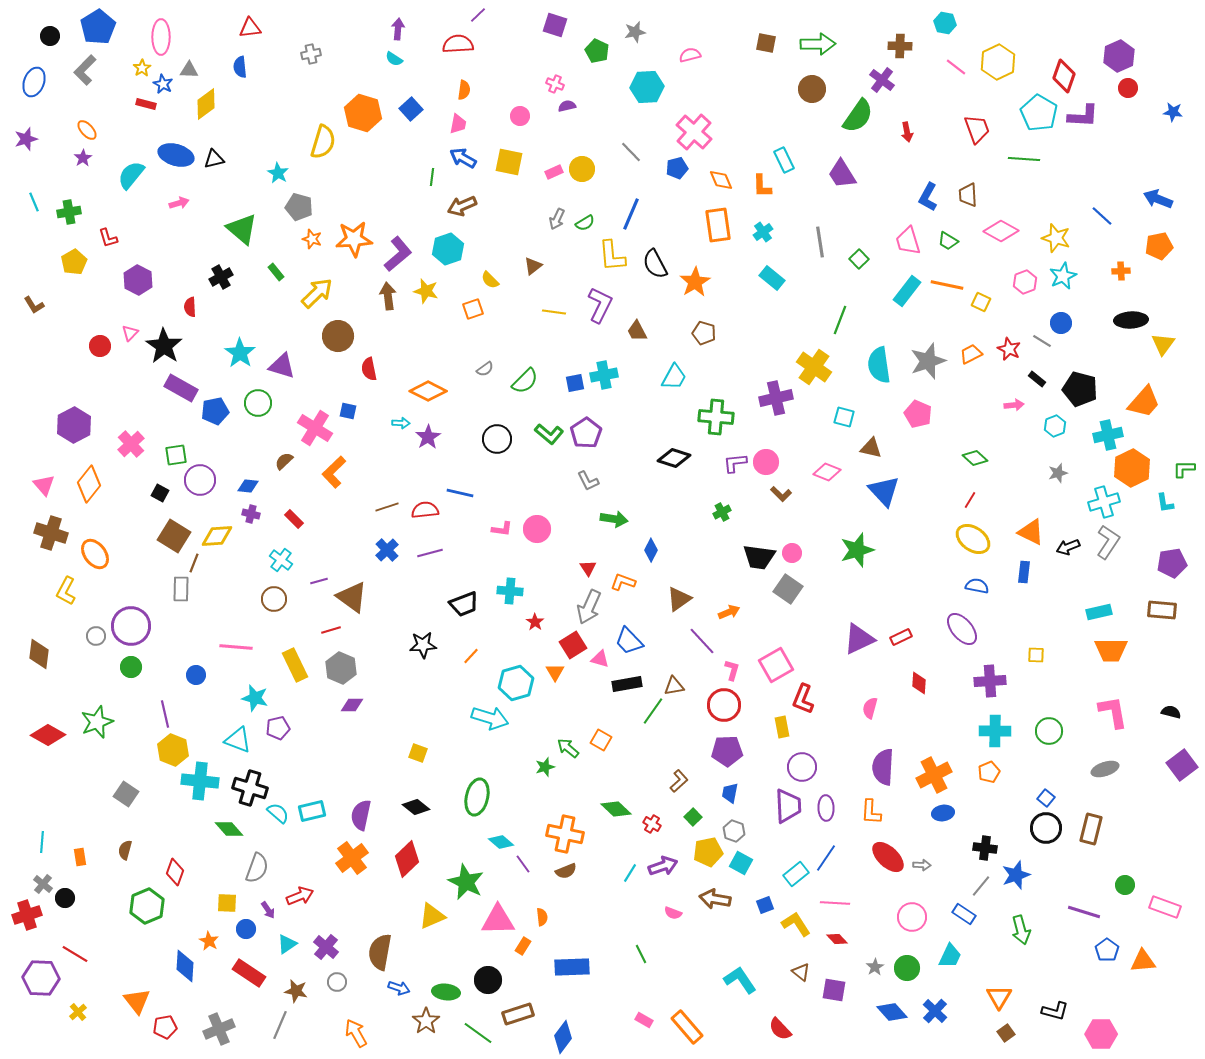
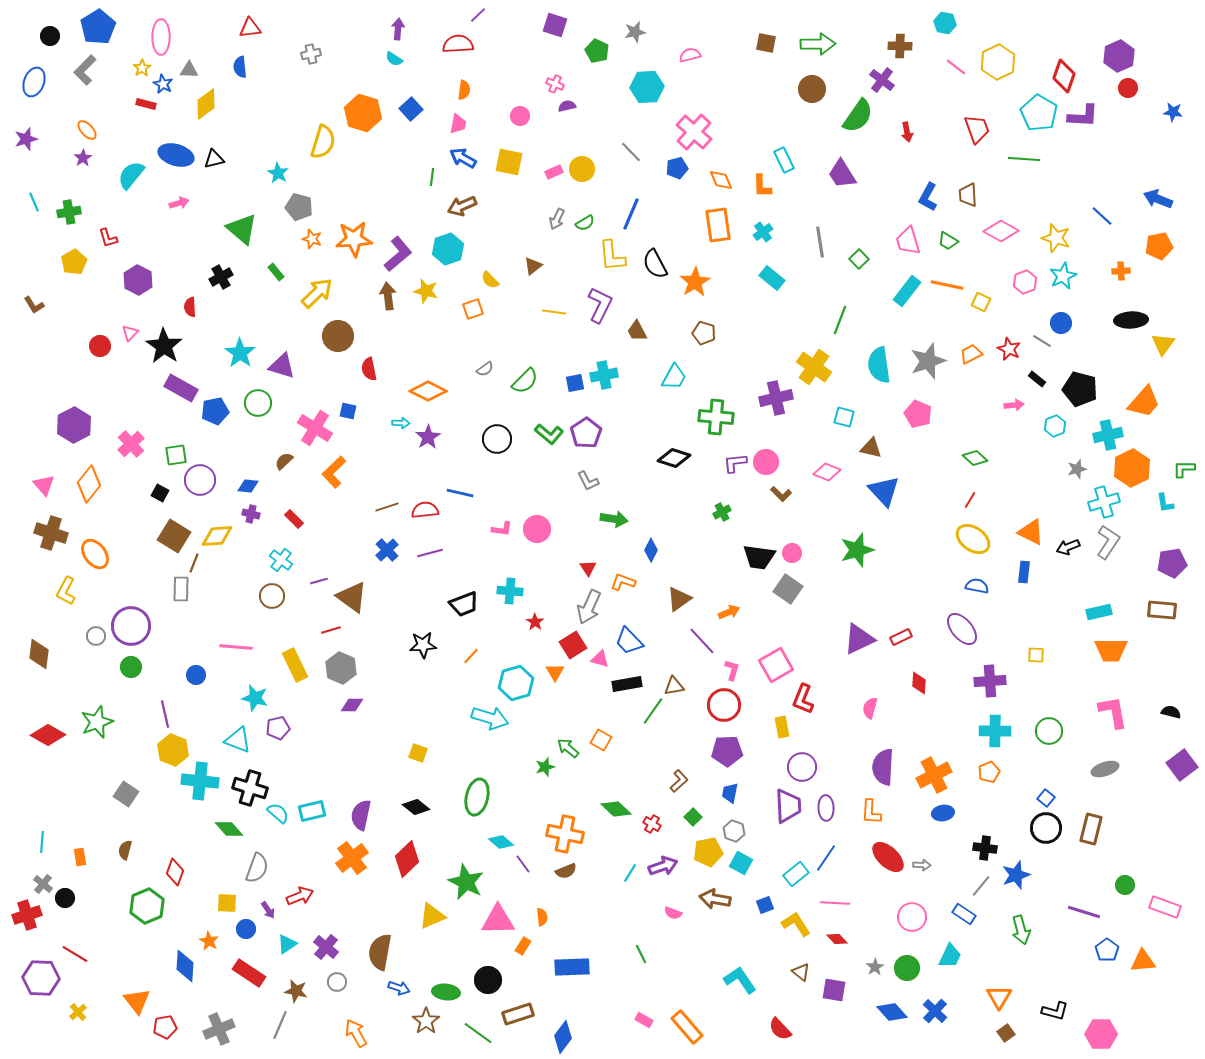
gray star at (1058, 473): moved 19 px right, 4 px up
brown circle at (274, 599): moved 2 px left, 3 px up
